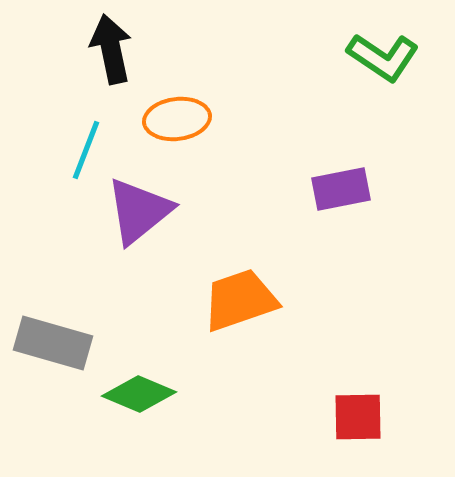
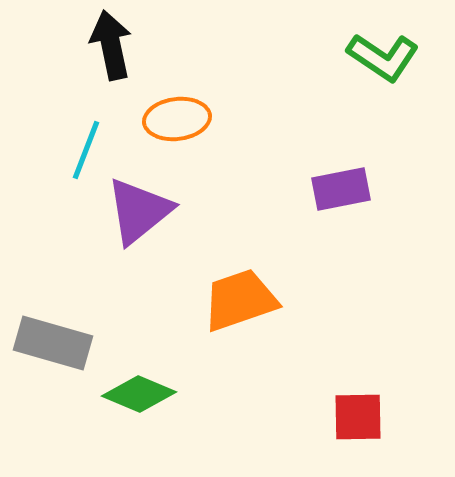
black arrow: moved 4 px up
